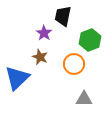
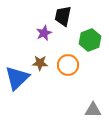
purple star: rotated 14 degrees clockwise
brown star: moved 6 px down; rotated 21 degrees counterclockwise
orange circle: moved 6 px left, 1 px down
gray triangle: moved 9 px right, 11 px down
